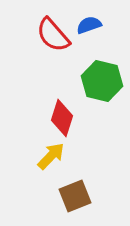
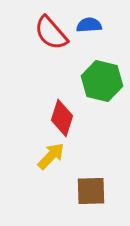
blue semicircle: rotated 15 degrees clockwise
red semicircle: moved 2 px left, 2 px up
brown square: moved 16 px right, 5 px up; rotated 20 degrees clockwise
